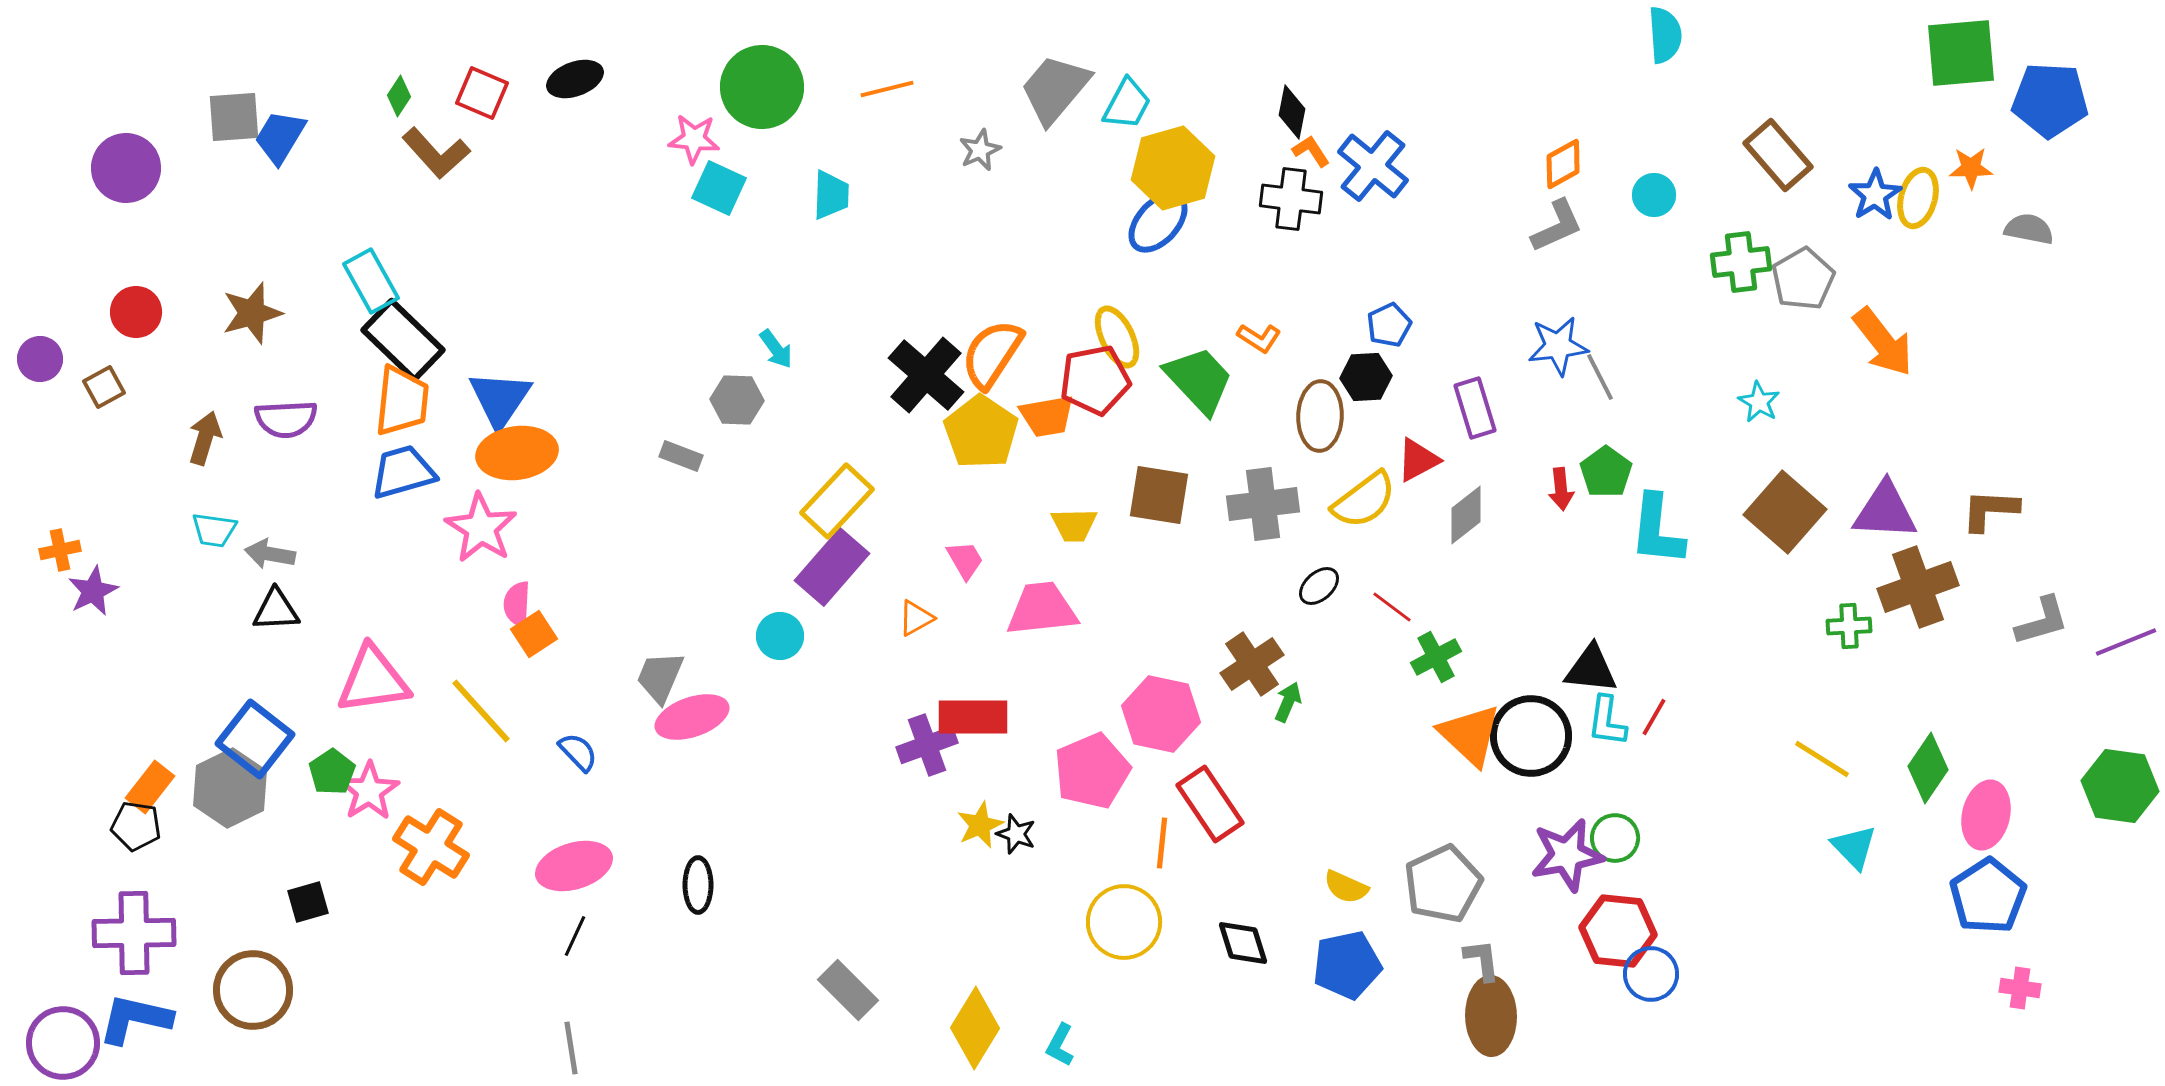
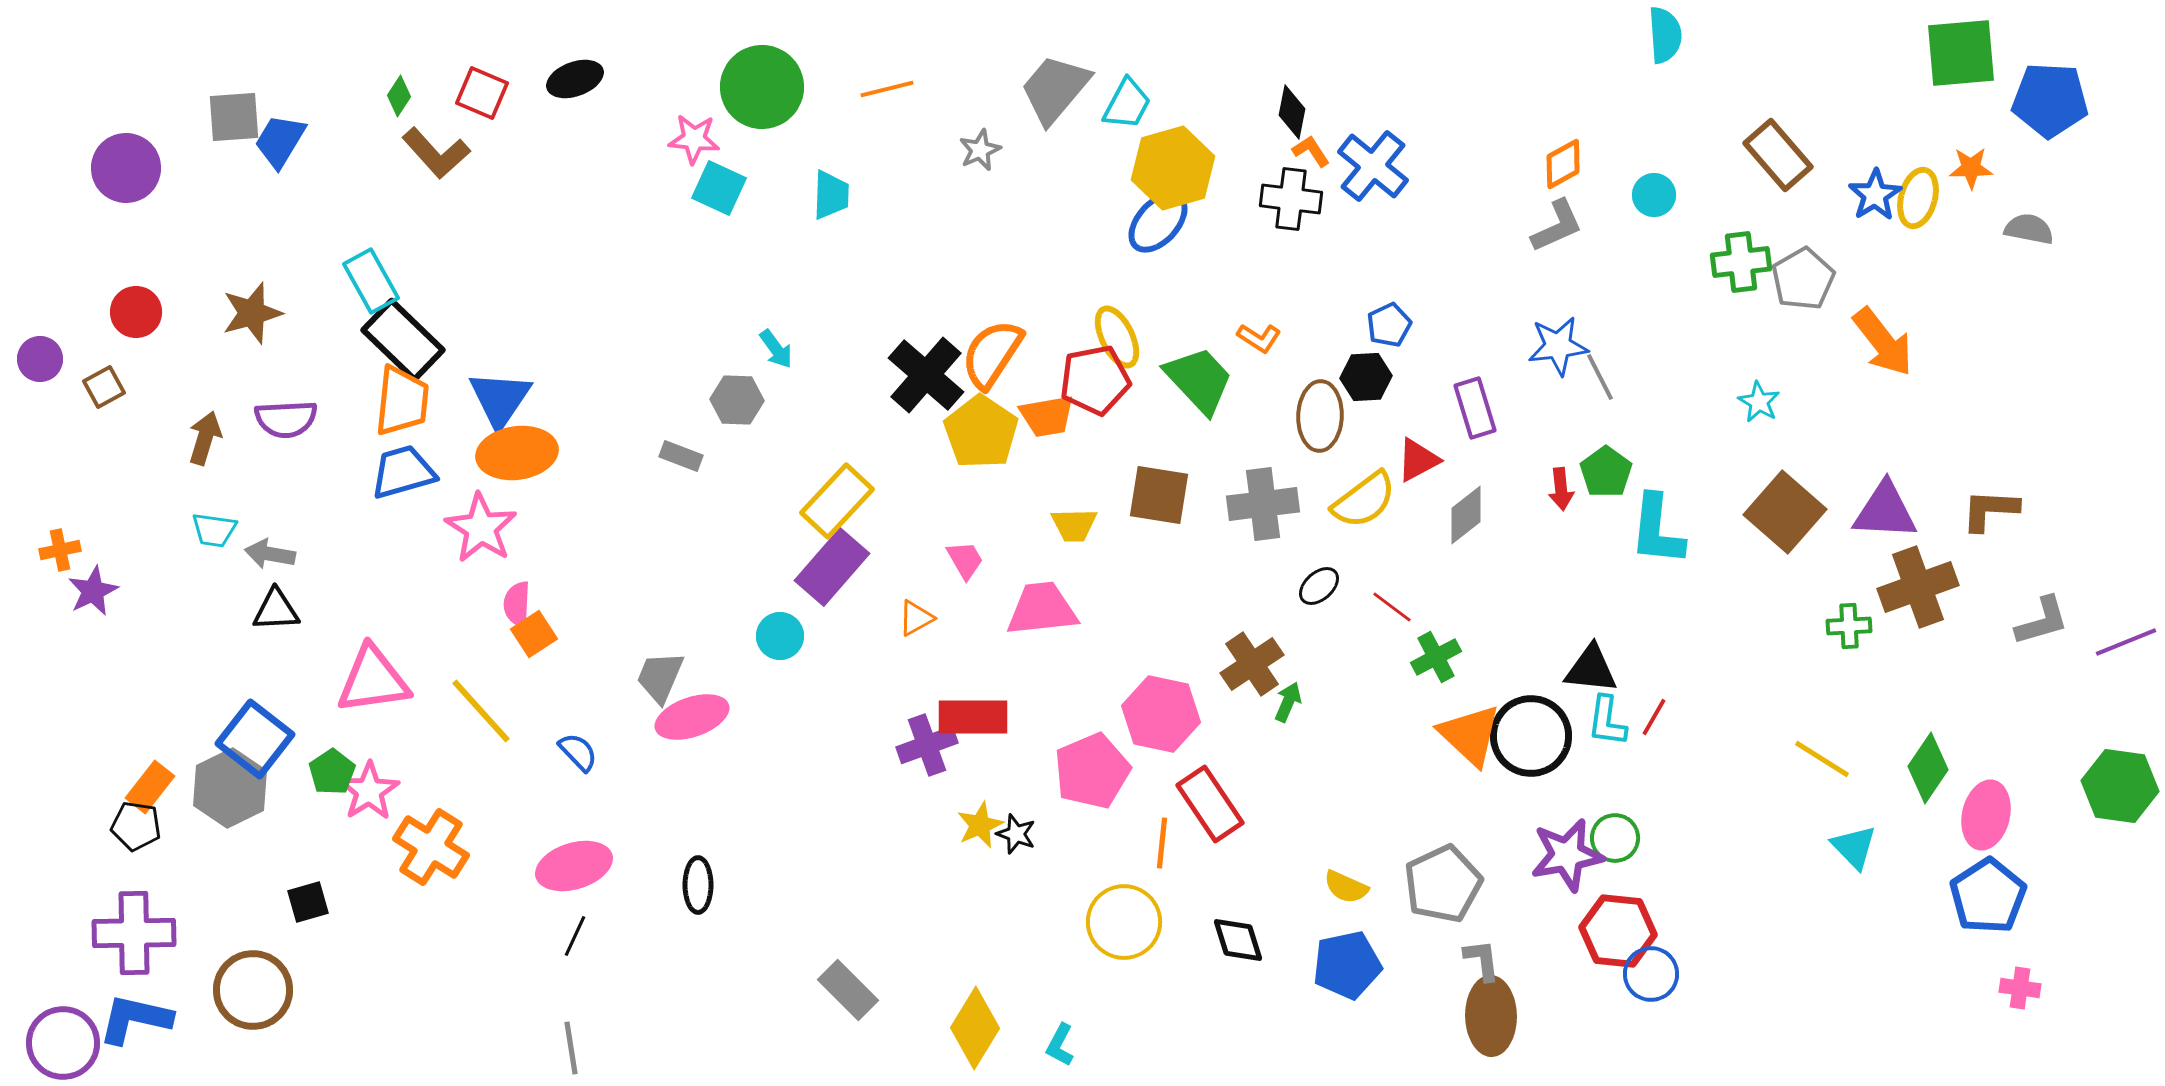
blue trapezoid at (280, 137): moved 4 px down
black diamond at (1243, 943): moved 5 px left, 3 px up
